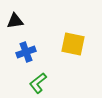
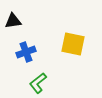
black triangle: moved 2 px left
